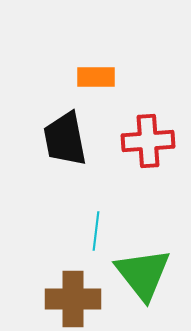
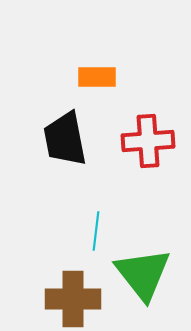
orange rectangle: moved 1 px right
